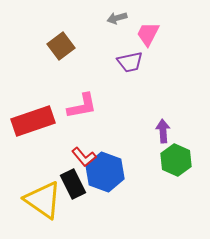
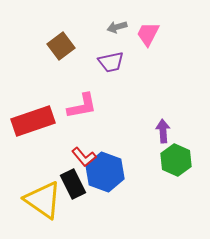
gray arrow: moved 9 px down
purple trapezoid: moved 19 px left
